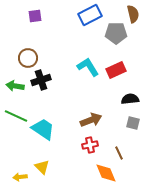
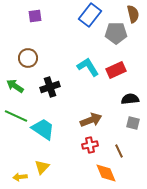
blue rectangle: rotated 25 degrees counterclockwise
black cross: moved 9 px right, 7 px down
green arrow: rotated 24 degrees clockwise
brown line: moved 2 px up
yellow triangle: rotated 28 degrees clockwise
